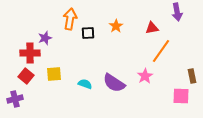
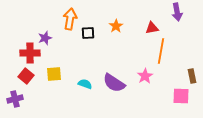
orange line: rotated 25 degrees counterclockwise
